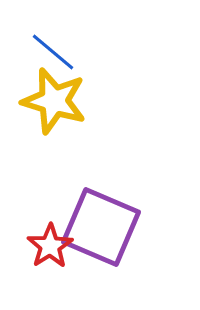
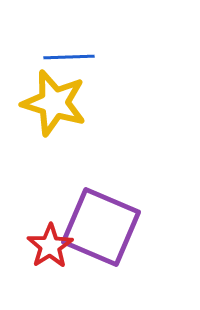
blue line: moved 16 px right, 5 px down; rotated 42 degrees counterclockwise
yellow star: moved 2 px down
